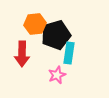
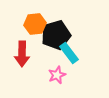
cyan rectangle: rotated 45 degrees counterclockwise
